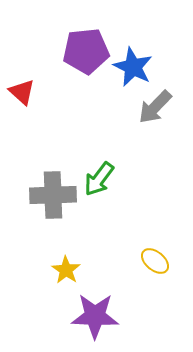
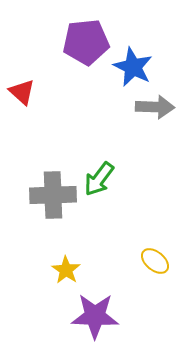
purple pentagon: moved 9 px up
gray arrow: rotated 132 degrees counterclockwise
